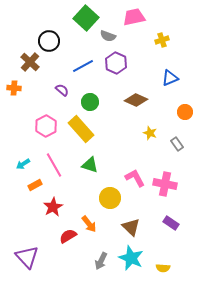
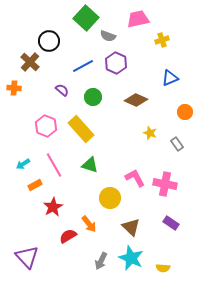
pink trapezoid: moved 4 px right, 2 px down
green circle: moved 3 px right, 5 px up
pink hexagon: rotated 10 degrees counterclockwise
